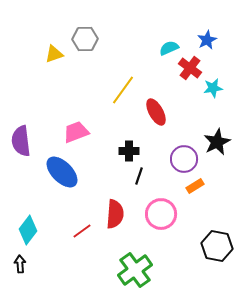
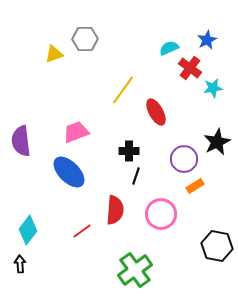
blue ellipse: moved 7 px right
black line: moved 3 px left
red semicircle: moved 4 px up
